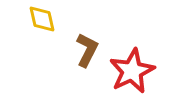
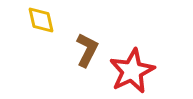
yellow diamond: moved 1 px left, 1 px down
